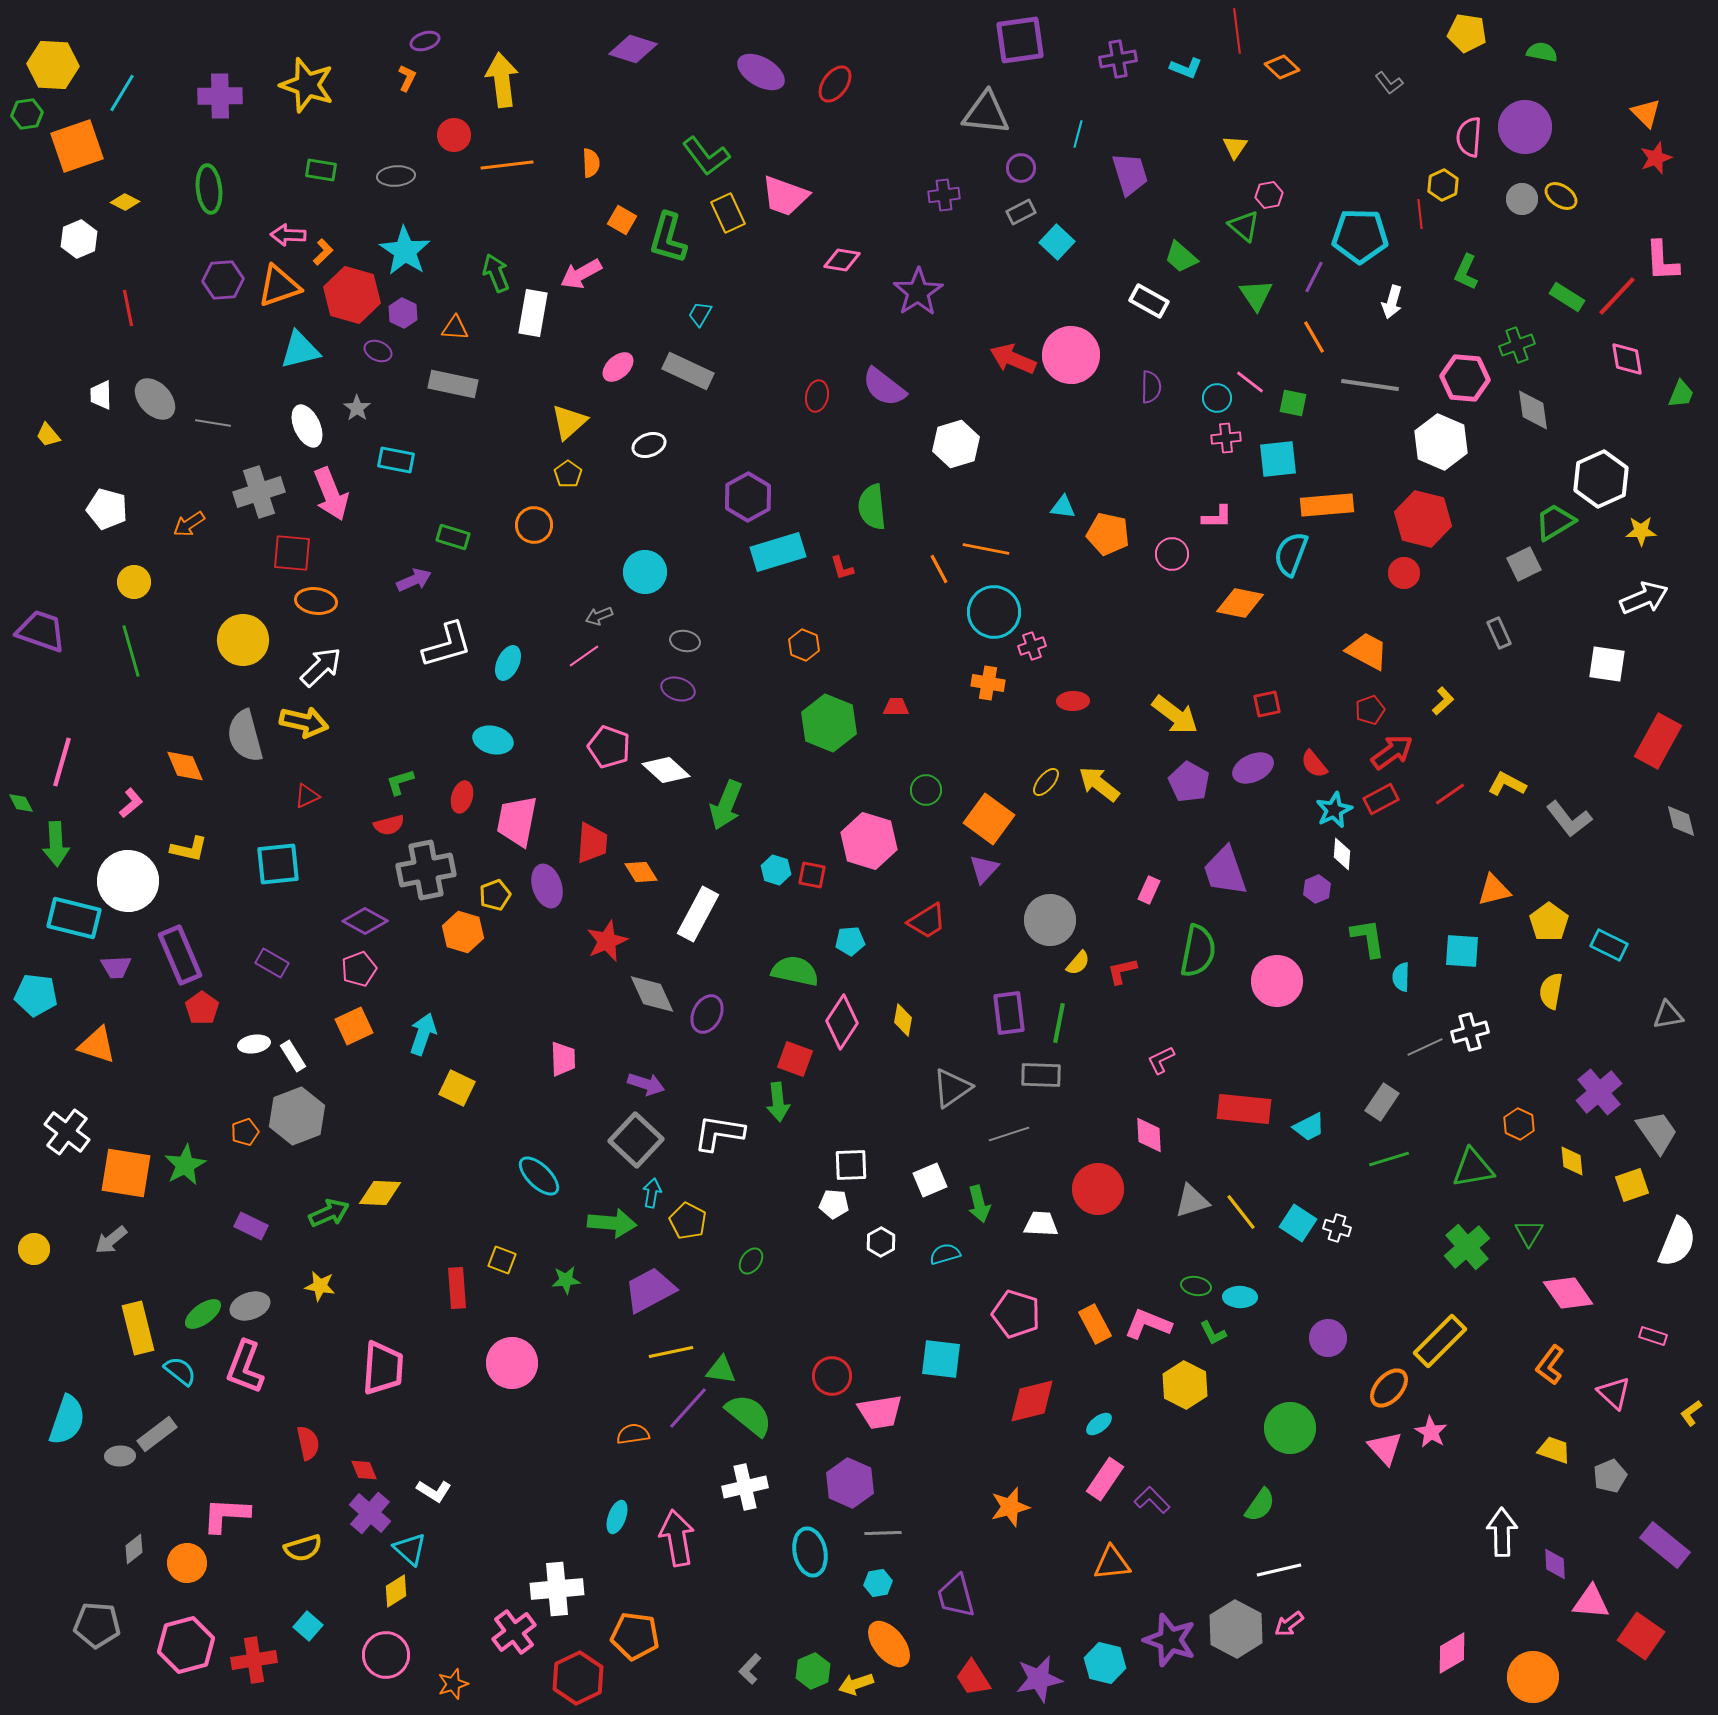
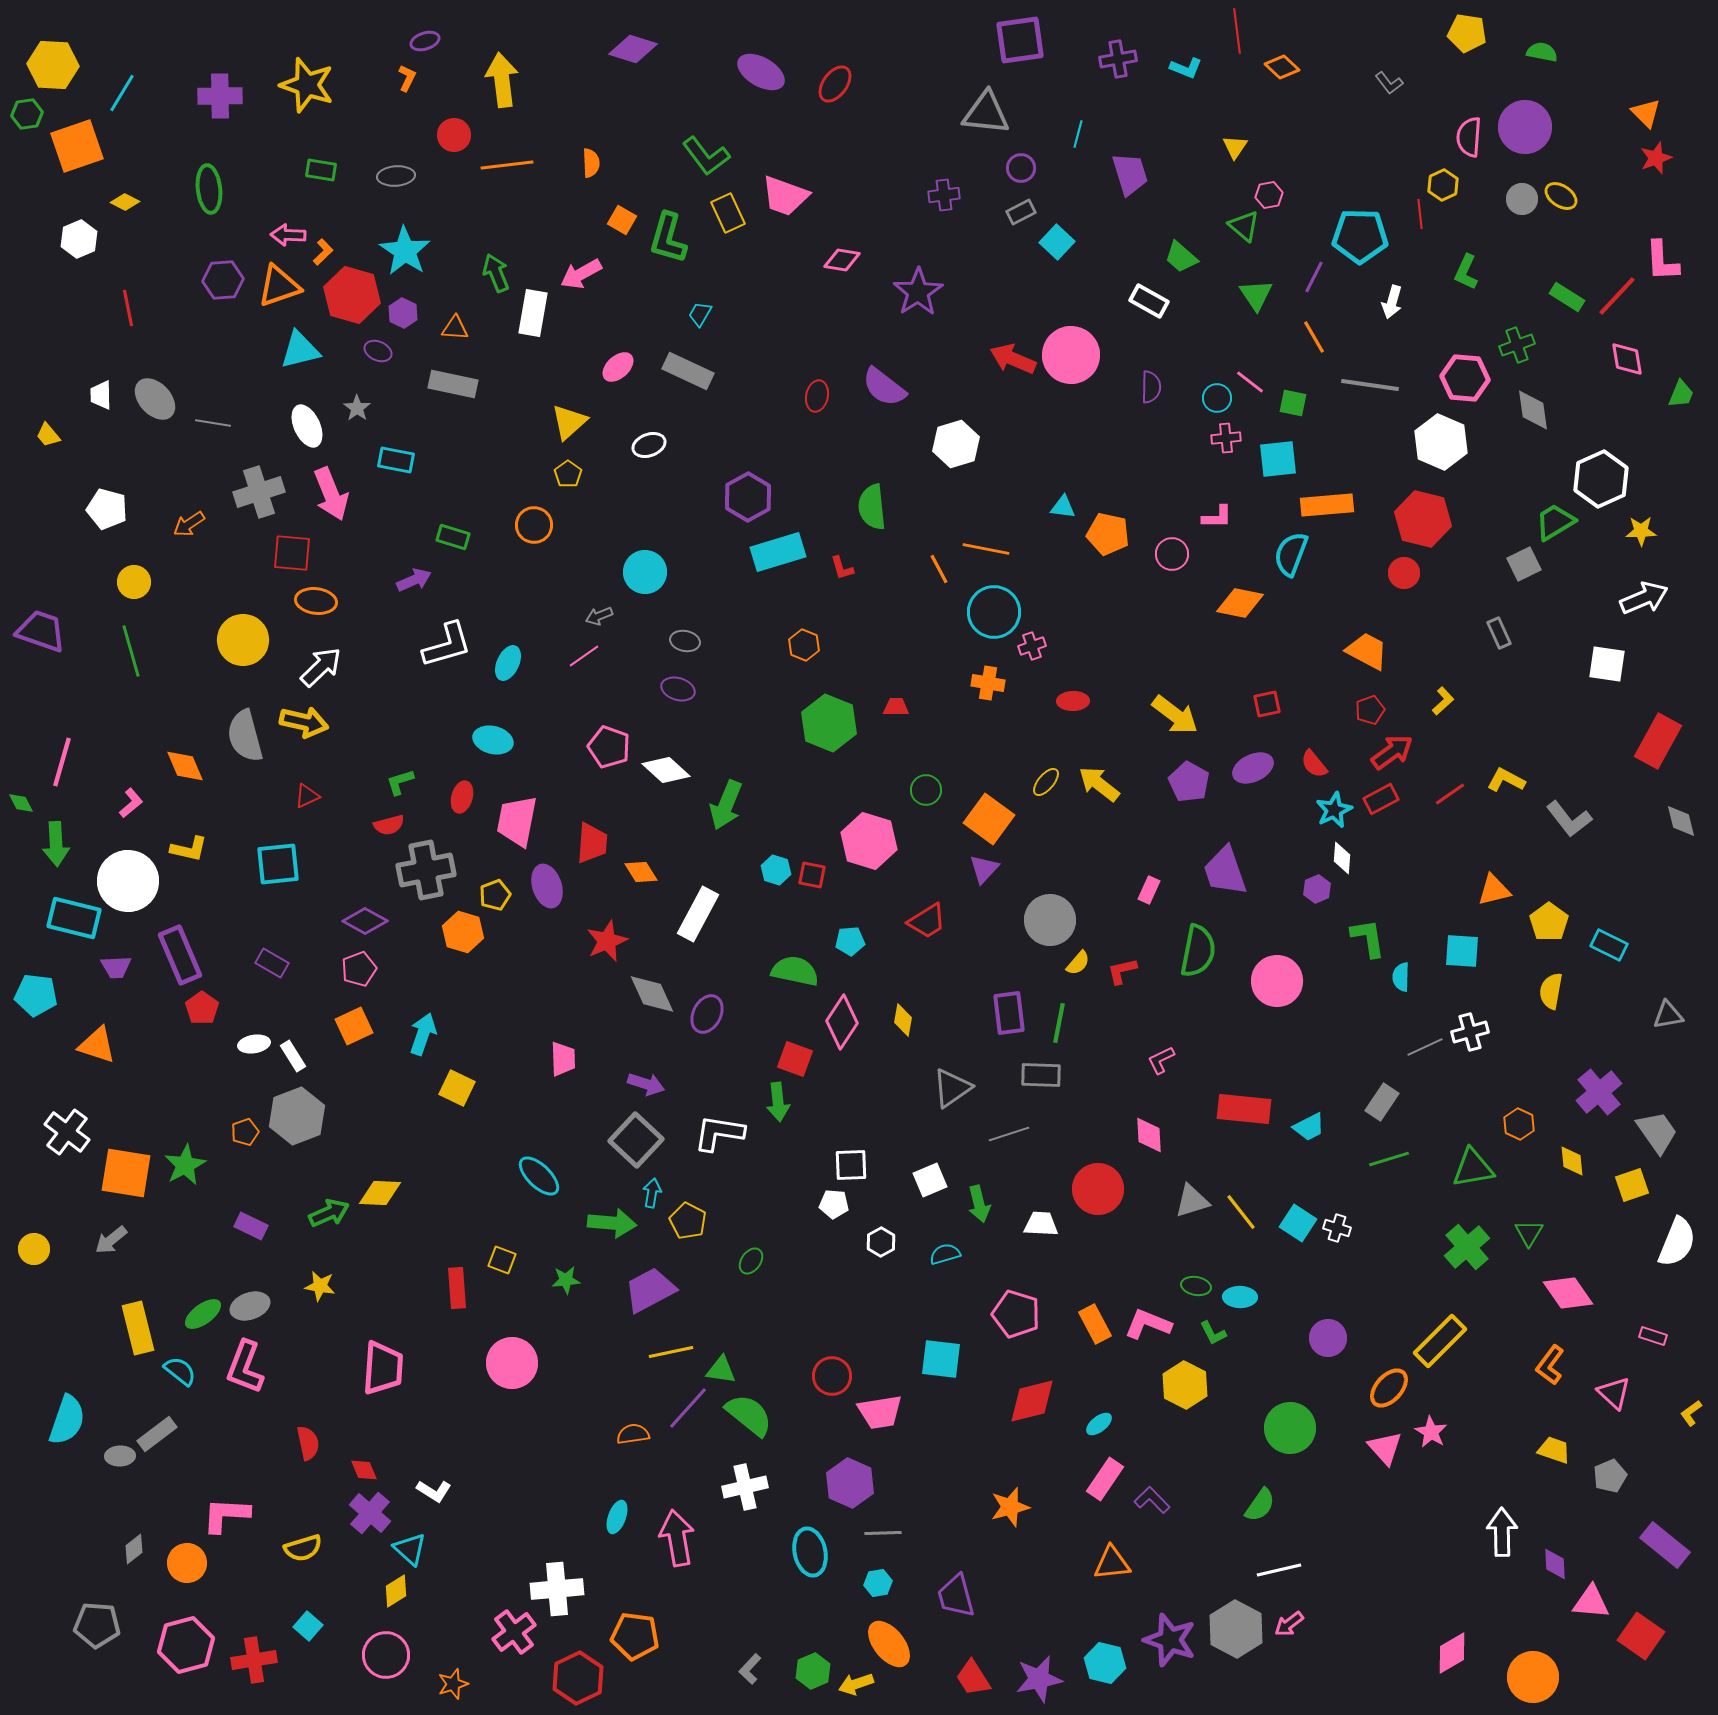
yellow L-shape at (1507, 784): moved 1 px left, 4 px up
white diamond at (1342, 854): moved 4 px down
